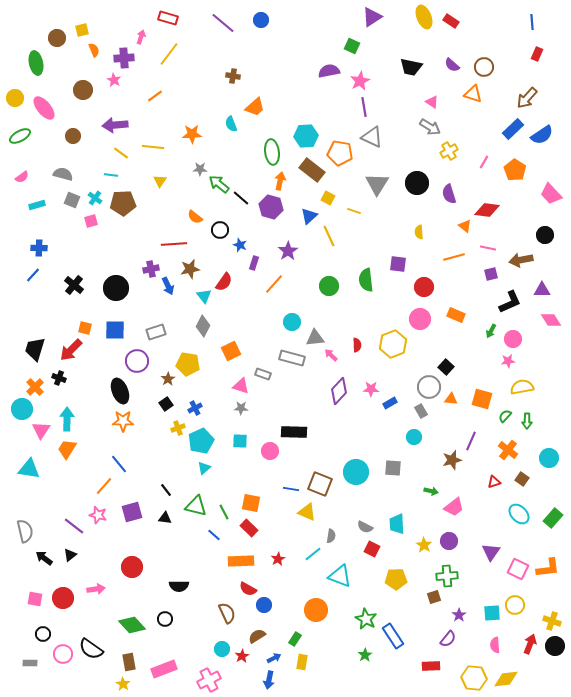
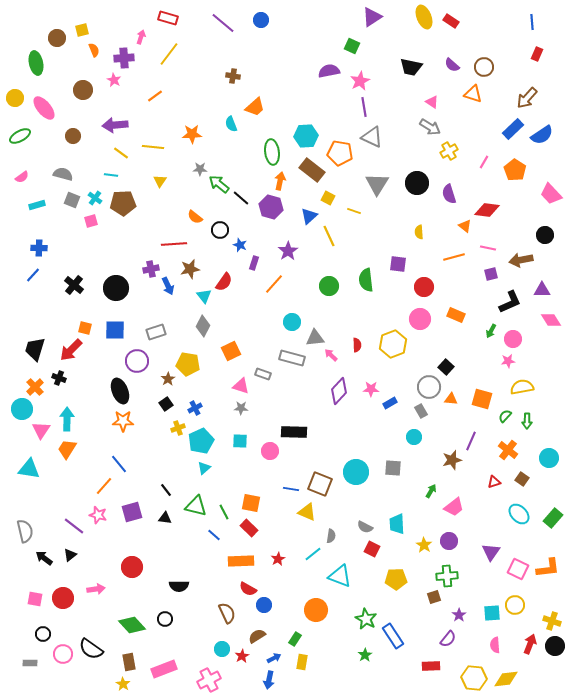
green arrow at (431, 491): rotated 72 degrees counterclockwise
